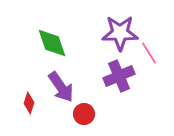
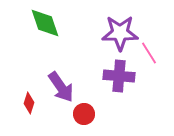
green diamond: moved 7 px left, 20 px up
purple cross: rotated 28 degrees clockwise
